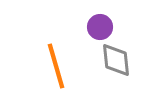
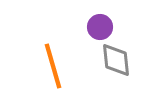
orange line: moved 3 px left
